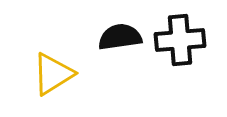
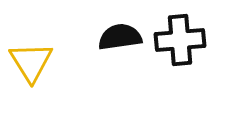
yellow triangle: moved 22 px left, 12 px up; rotated 30 degrees counterclockwise
